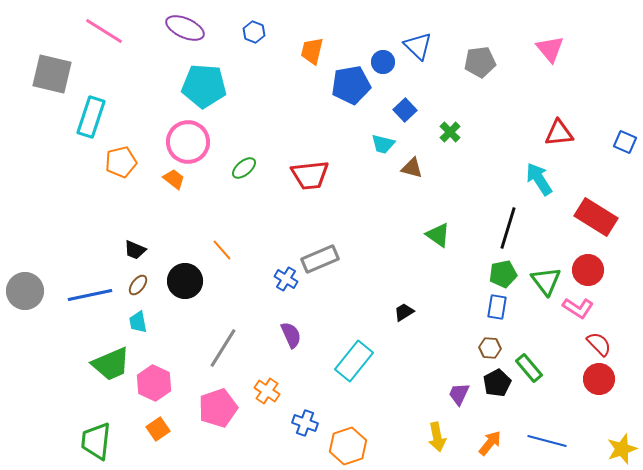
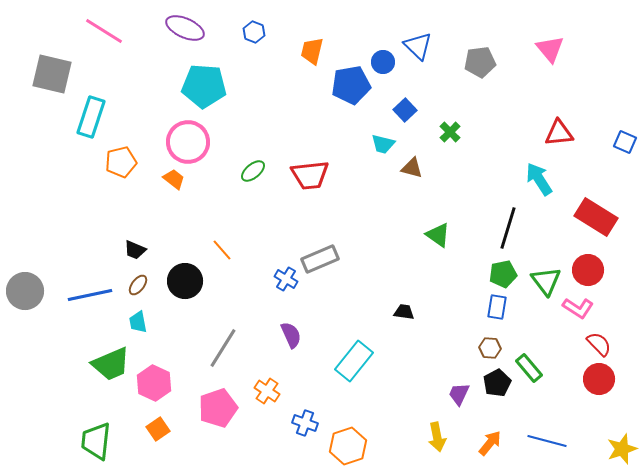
green ellipse at (244, 168): moved 9 px right, 3 px down
black trapezoid at (404, 312): rotated 40 degrees clockwise
